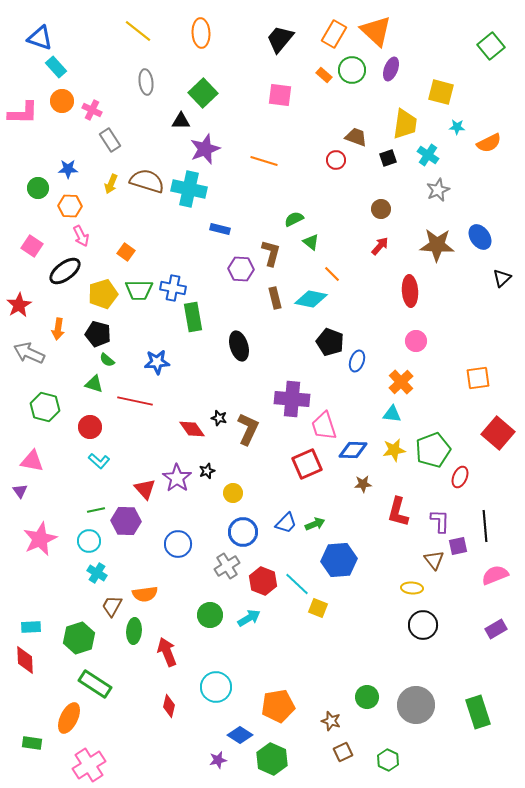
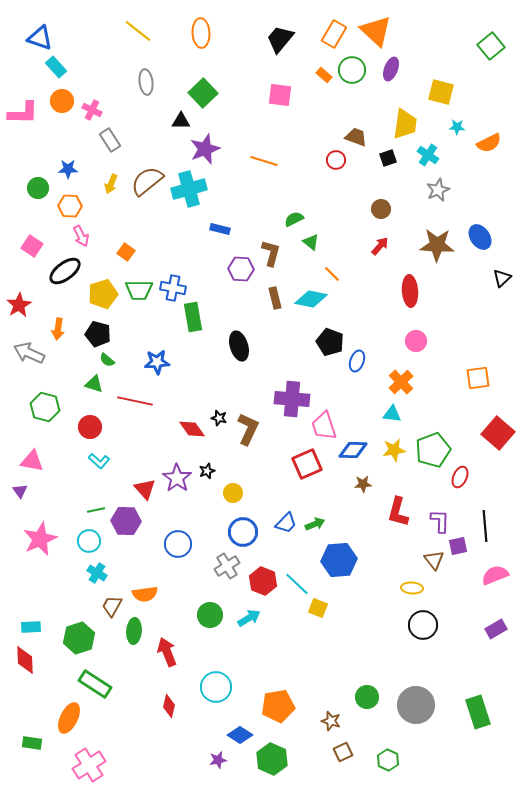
brown semicircle at (147, 181): rotated 56 degrees counterclockwise
cyan cross at (189, 189): rotated 28 degrees counterclockwise
